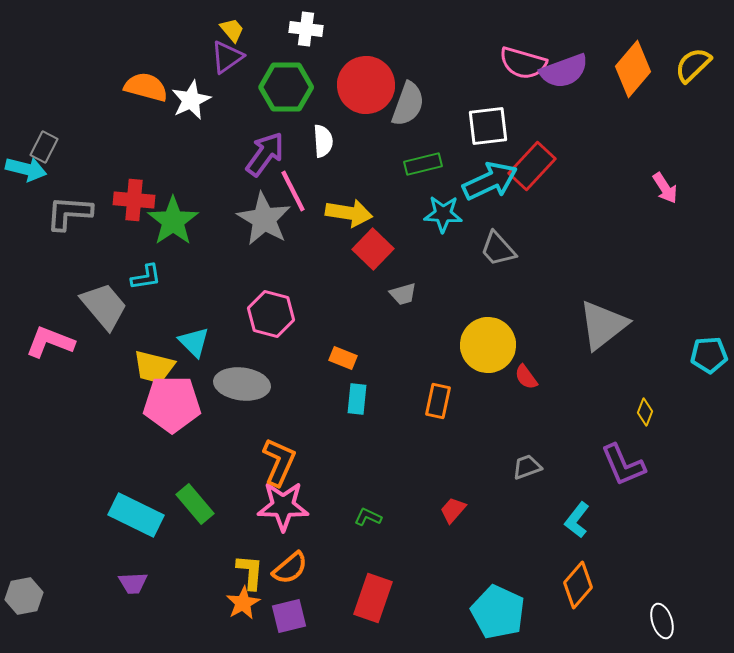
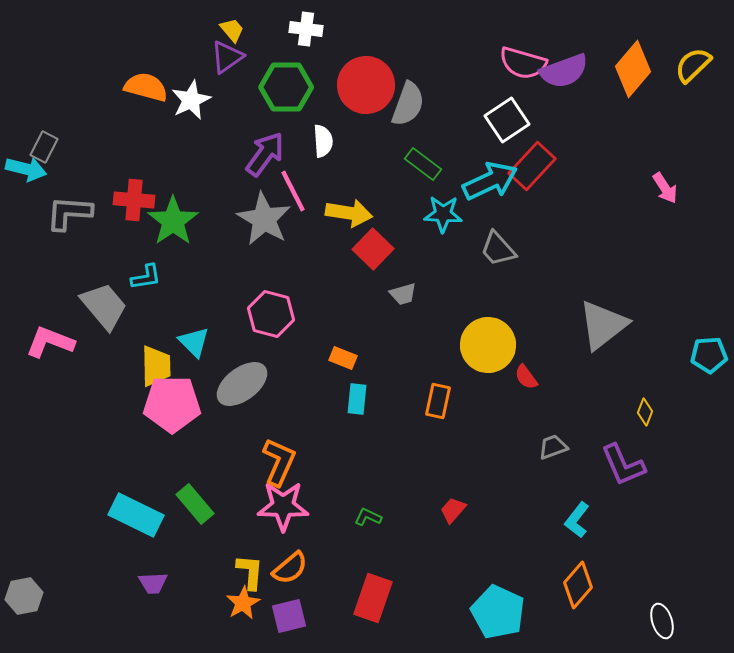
white square at (488, 126): moved 19 px right, 6 px up; rotated 27 degrees counterclockwise
green rectangle at (423, 164): rotated 51 degrees clockwise
yellow trapezoid at (154, 367): moved 2 px right, 1 px up; rotated 105 degrees counterclockwise
gray ellipse at (242, 384): rotated 44 degrees counterclockwise
gray trapezoid at (527, 467): moved 26 px right, 20 px up
purple trapezoid at (133, 583): moved 20 px right
